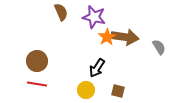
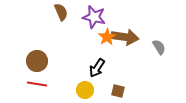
yellow circle: moved 1 px left
